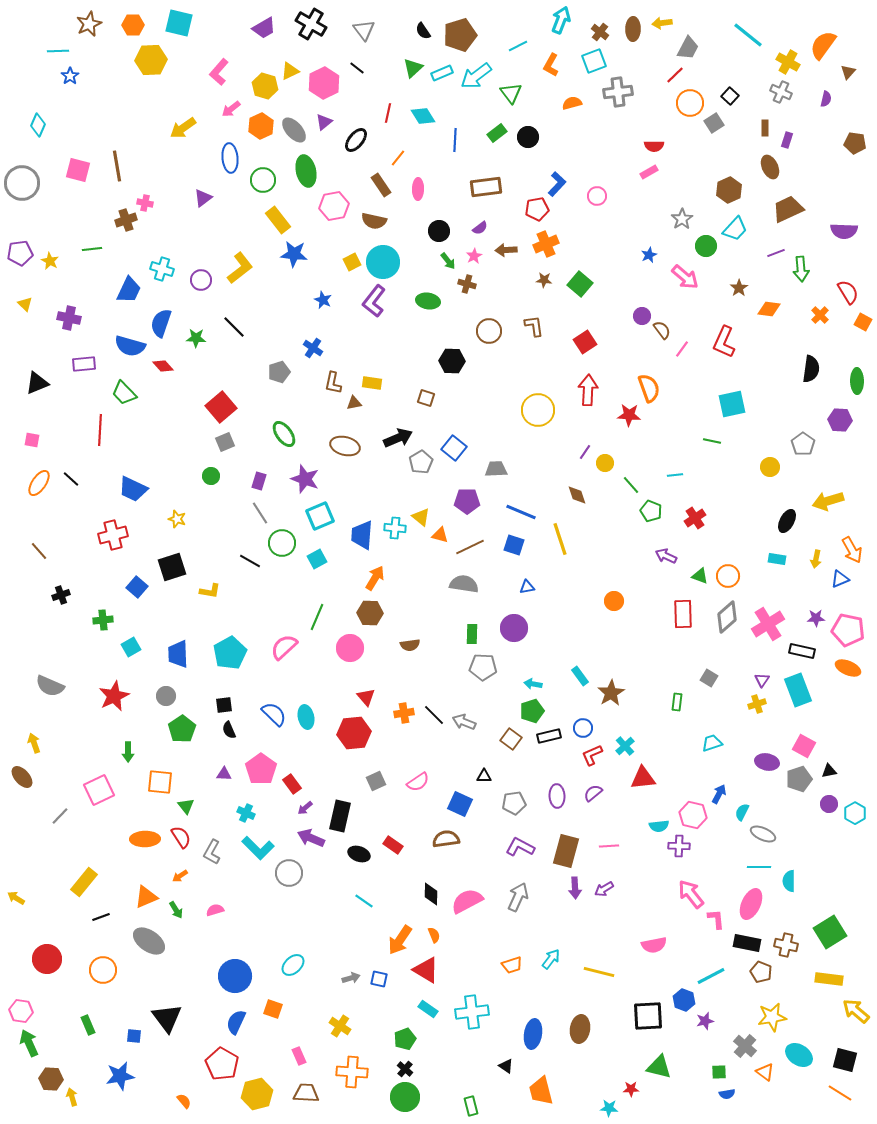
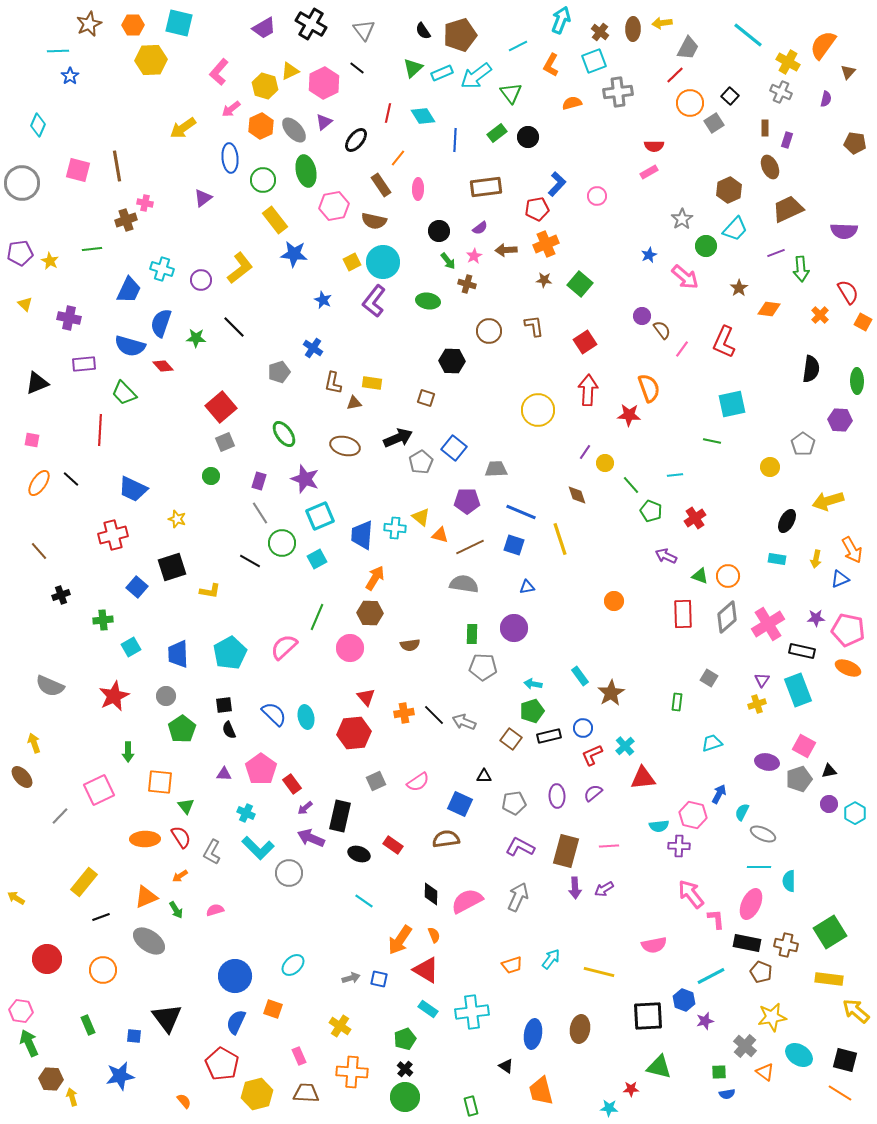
yellow rectangle at (278, 220): moved 3 px left
